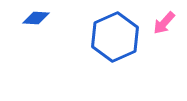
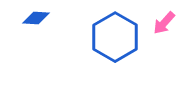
blue hexagon: rotated 6 degrees counterclockwise
